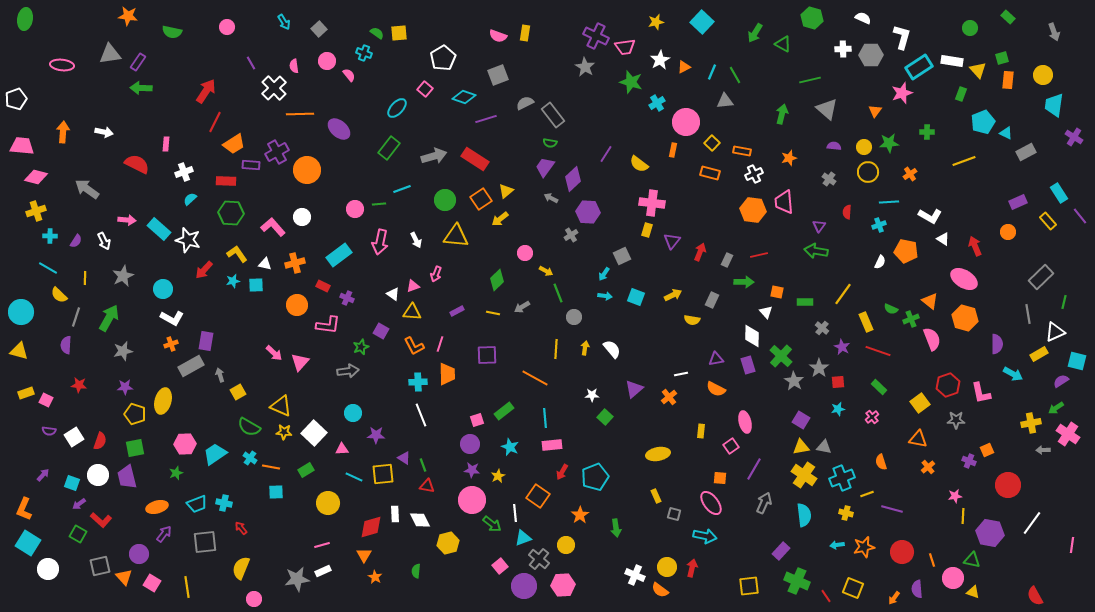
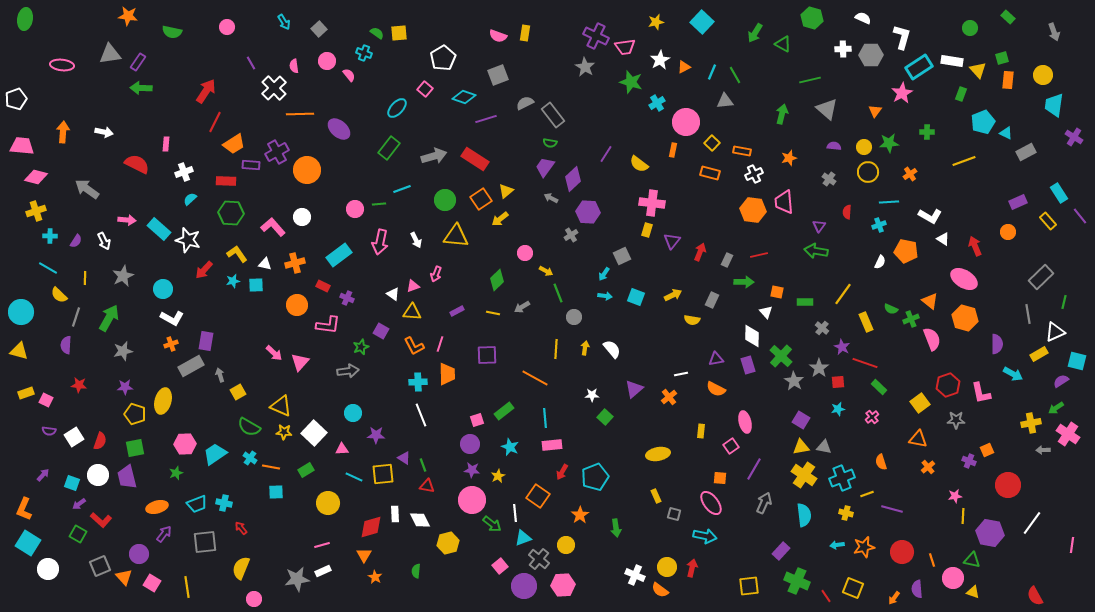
pink star at (902, 93): rotated 10 degrees counterclockwise
red line at (878, 351): moved 13 px left, 12 px down
gray square at (100, 566): rotated 10 degrees counterclockwise
